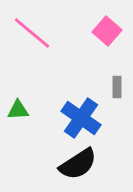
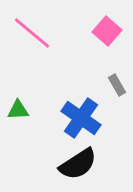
gray rectangle: moved 2 px up; rotated 30 degrees counterclockwise
